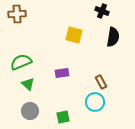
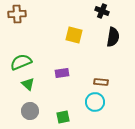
brown rectangle: rotated 56 degrees counterclockwise
